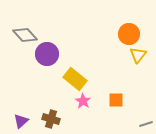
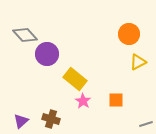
yellow triangle: moved 7 px down; rotated 24 degrees clockwise
